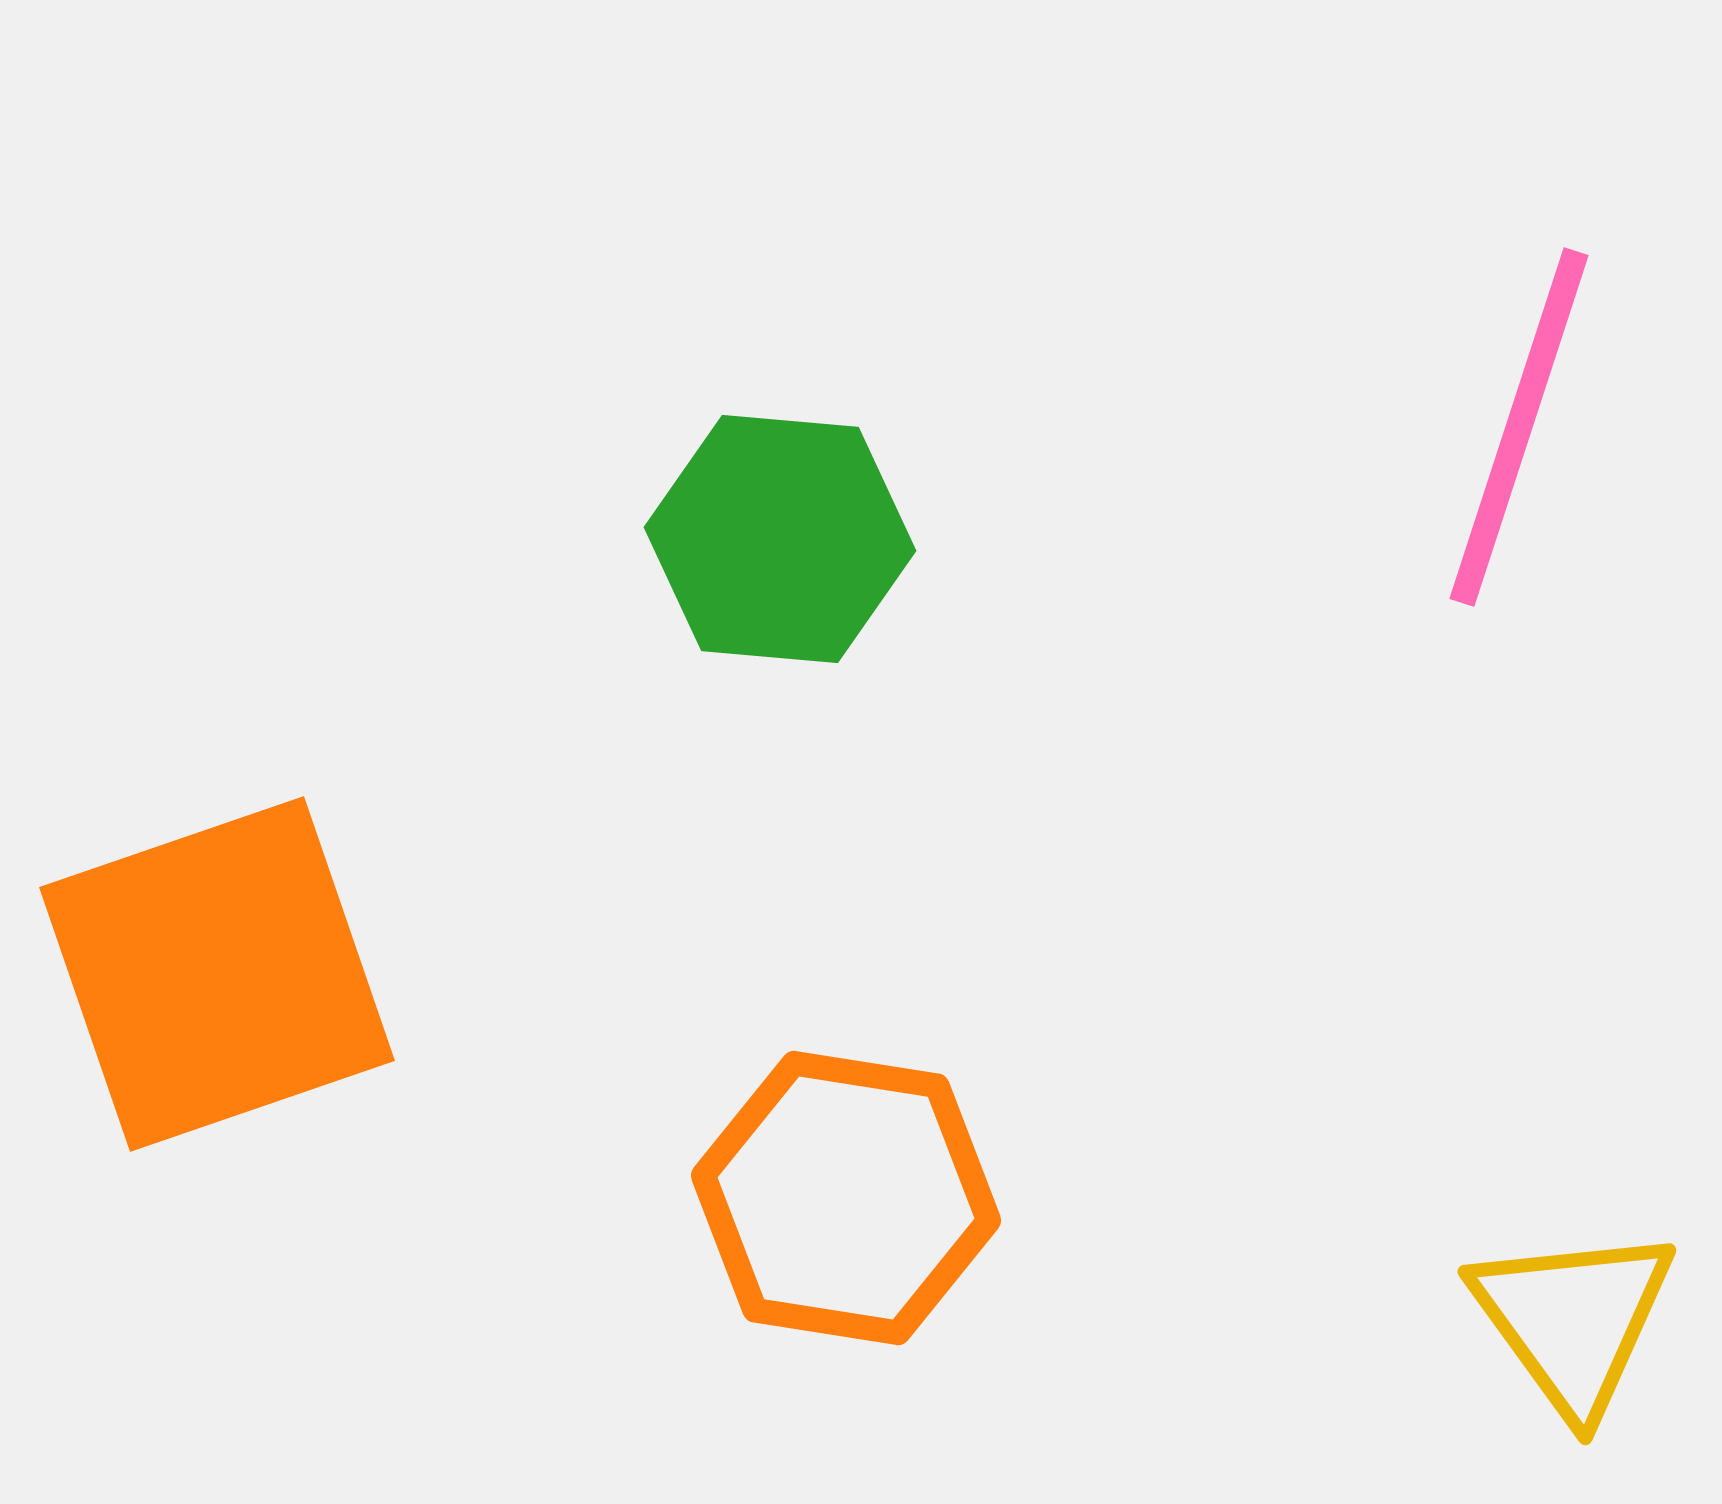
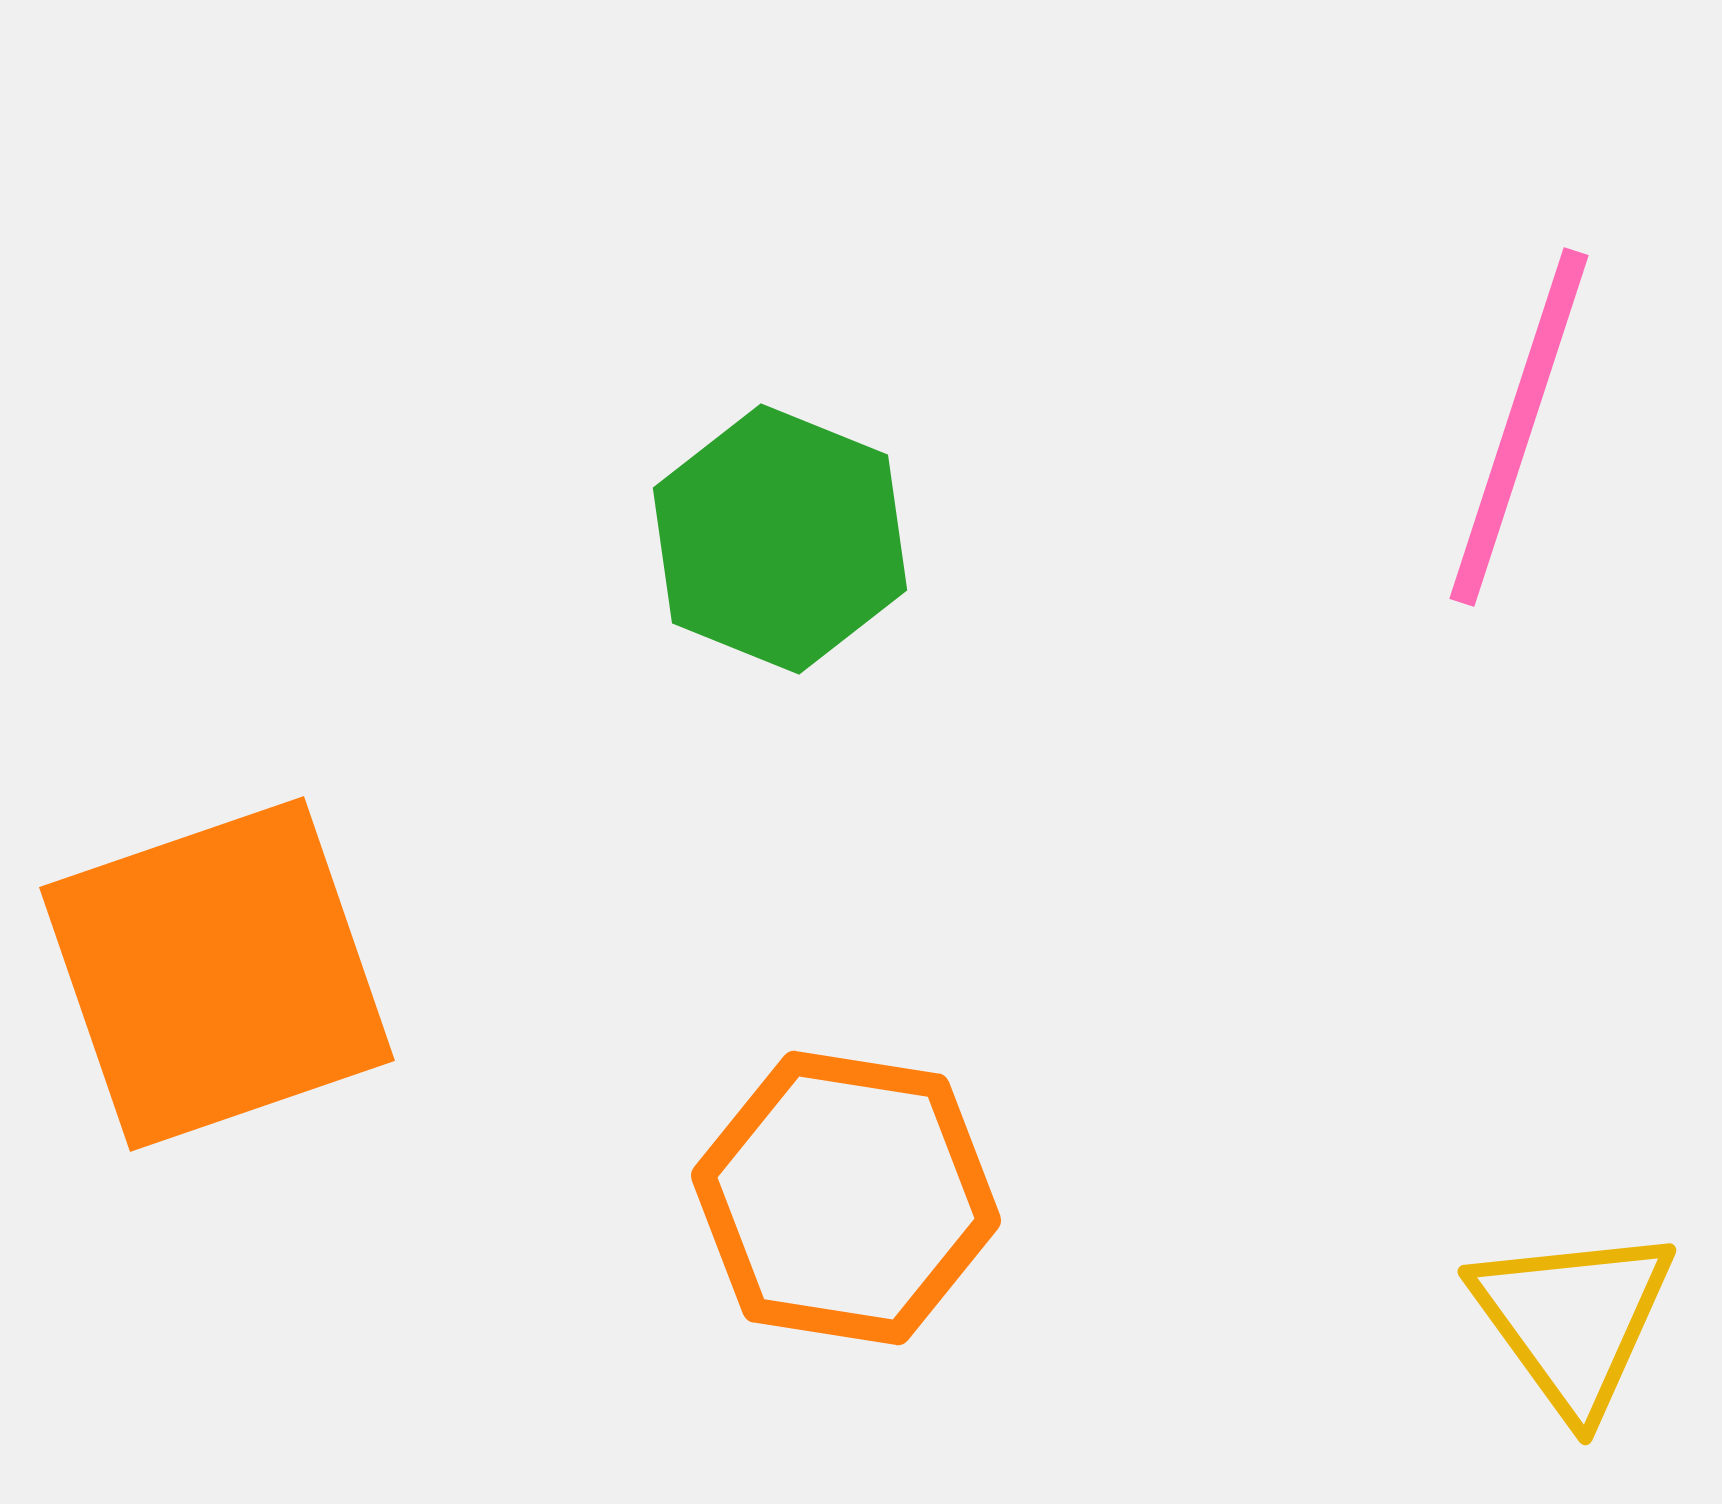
green hexagon: rotated 17 degrees clockwise
